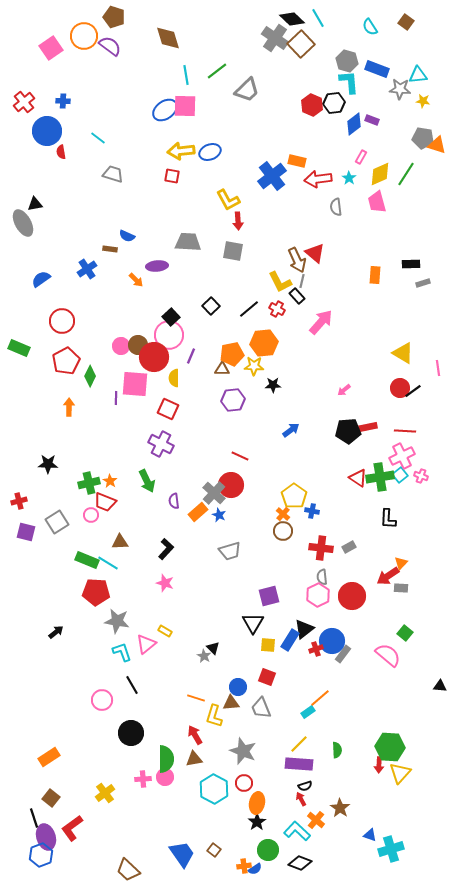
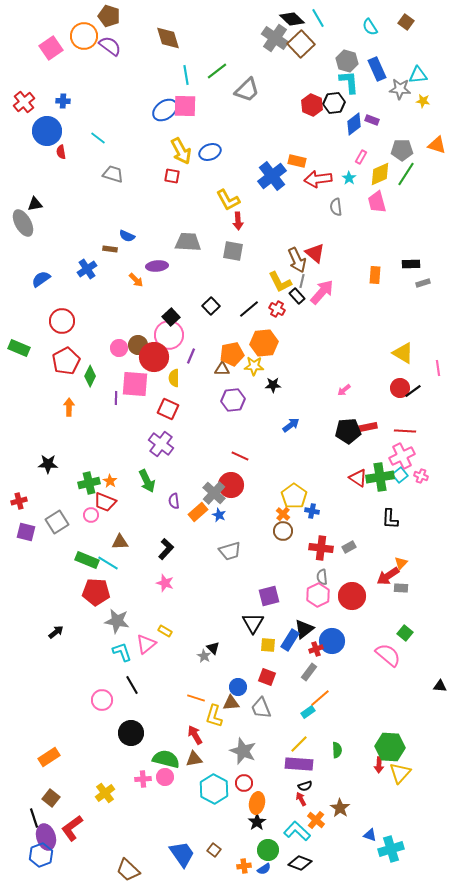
brown pentagon at (114, 17): moved 5 px left, 1 px up
blue rectangle at (377, 69): rotated 45 degrees clockwise
gray pentagon at (423, 138): moved 21 px left, 12 px down; rotated 10 degrees counterclockwise
yellow arrow at (181, 151): rotated 112 degrees counterclockwise
pink arrow at (321, 322): moved 1 px right, 30 px up
pink circle at (121, 346): moved 2 px left, 2 px down
blue arrow at (291, 430): moved 5 px up
purple cross at (161, 444): rotated 10 degrees clockwise
black L-shape at (388, 519): moved 2 px right
gray rectangle at (343, 654): moved 34 px left, 18 px down
green semicircle at (166, 759): rotated 76 degrees counterclockwise
blue semicircle at (255, 869): moved 9 px right
